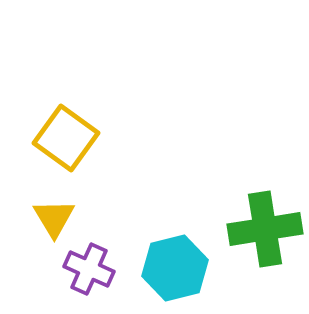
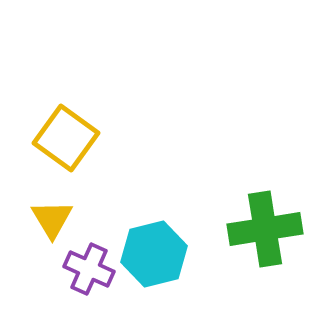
yellow triangle: moved 2 px left, 1 px down
cyan hexagon: moved 21 px left, 14 px up
